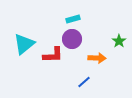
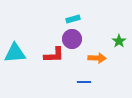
cyan triangle: moved 9 px left, 9 px down; rotated 35 degrees clockwise
red L-shape: moved 1 px right
blue line: rotated 40 degrees clockwise
